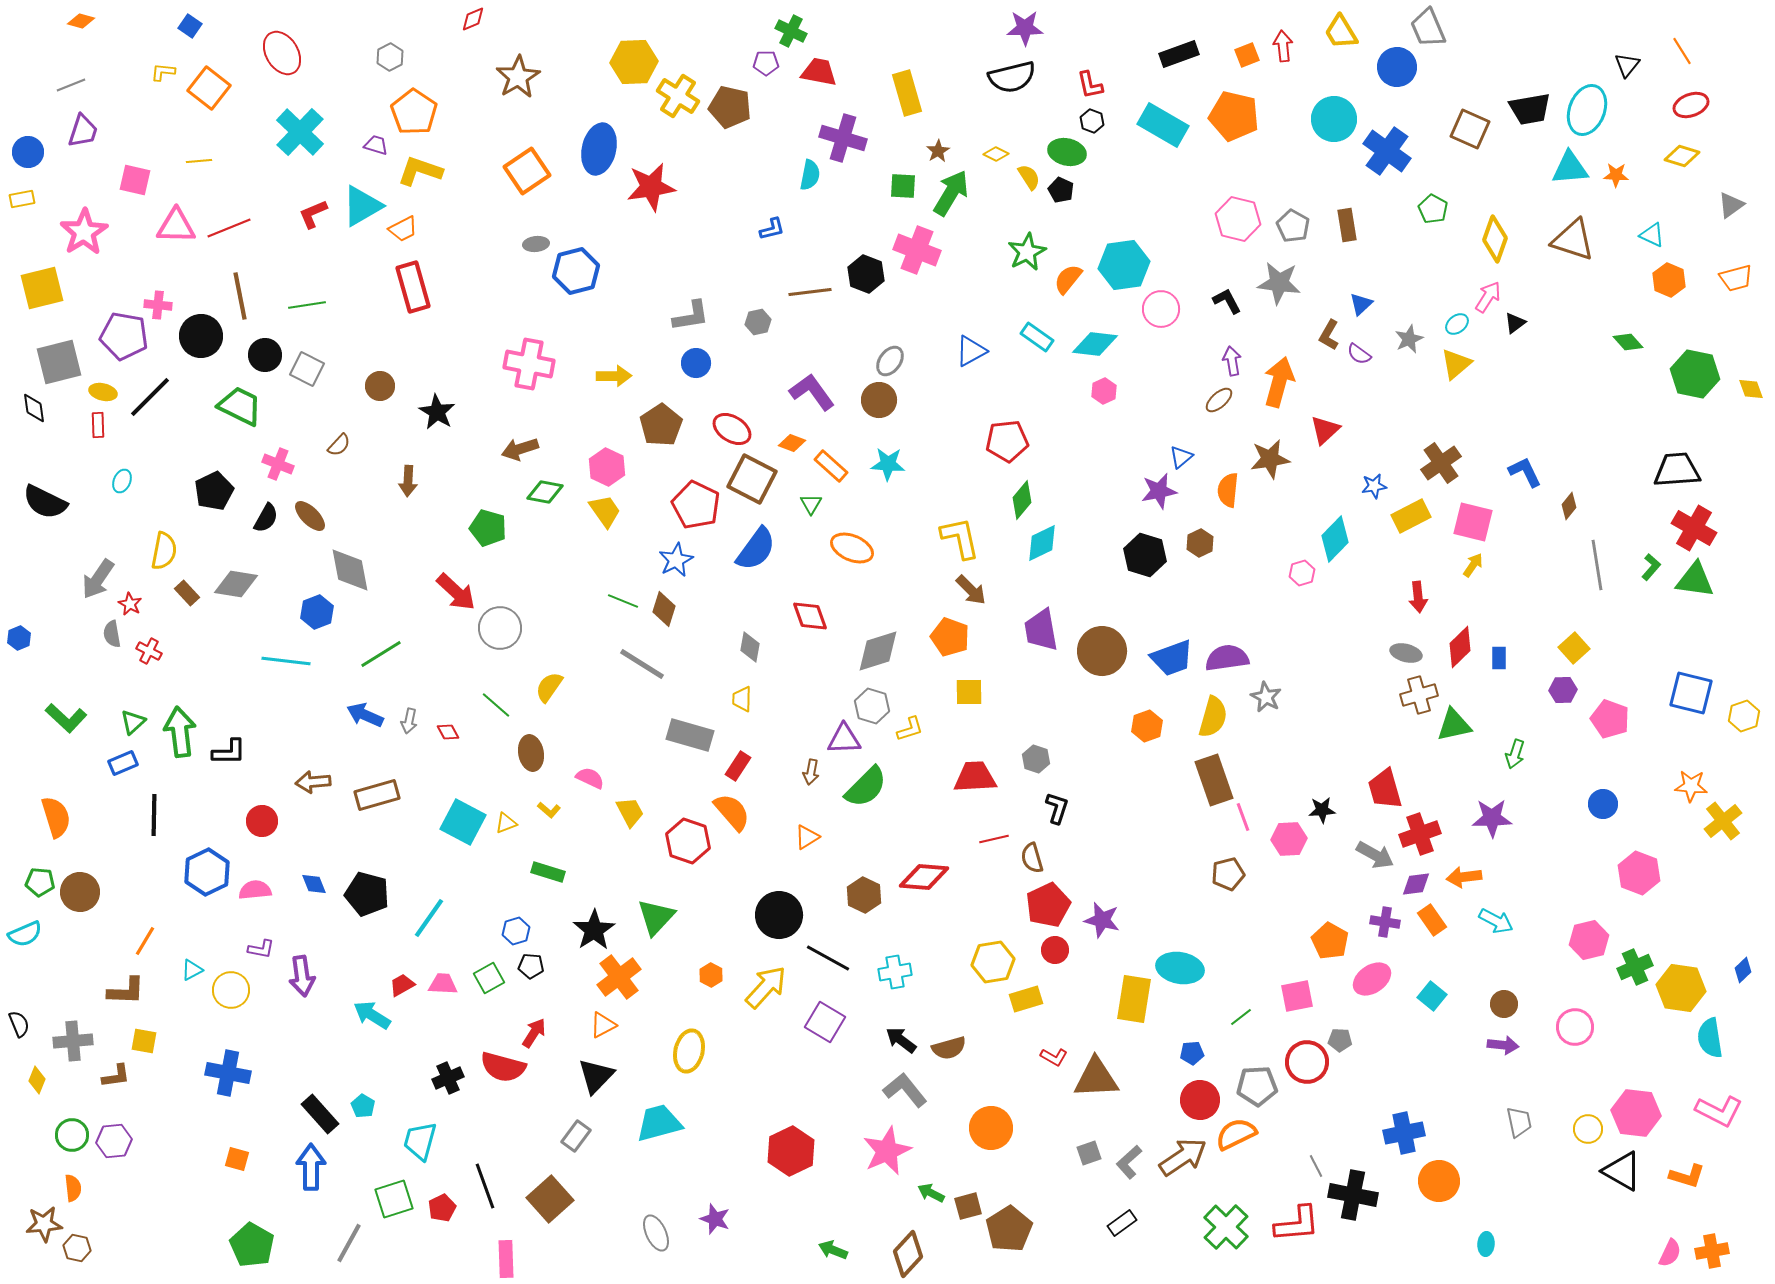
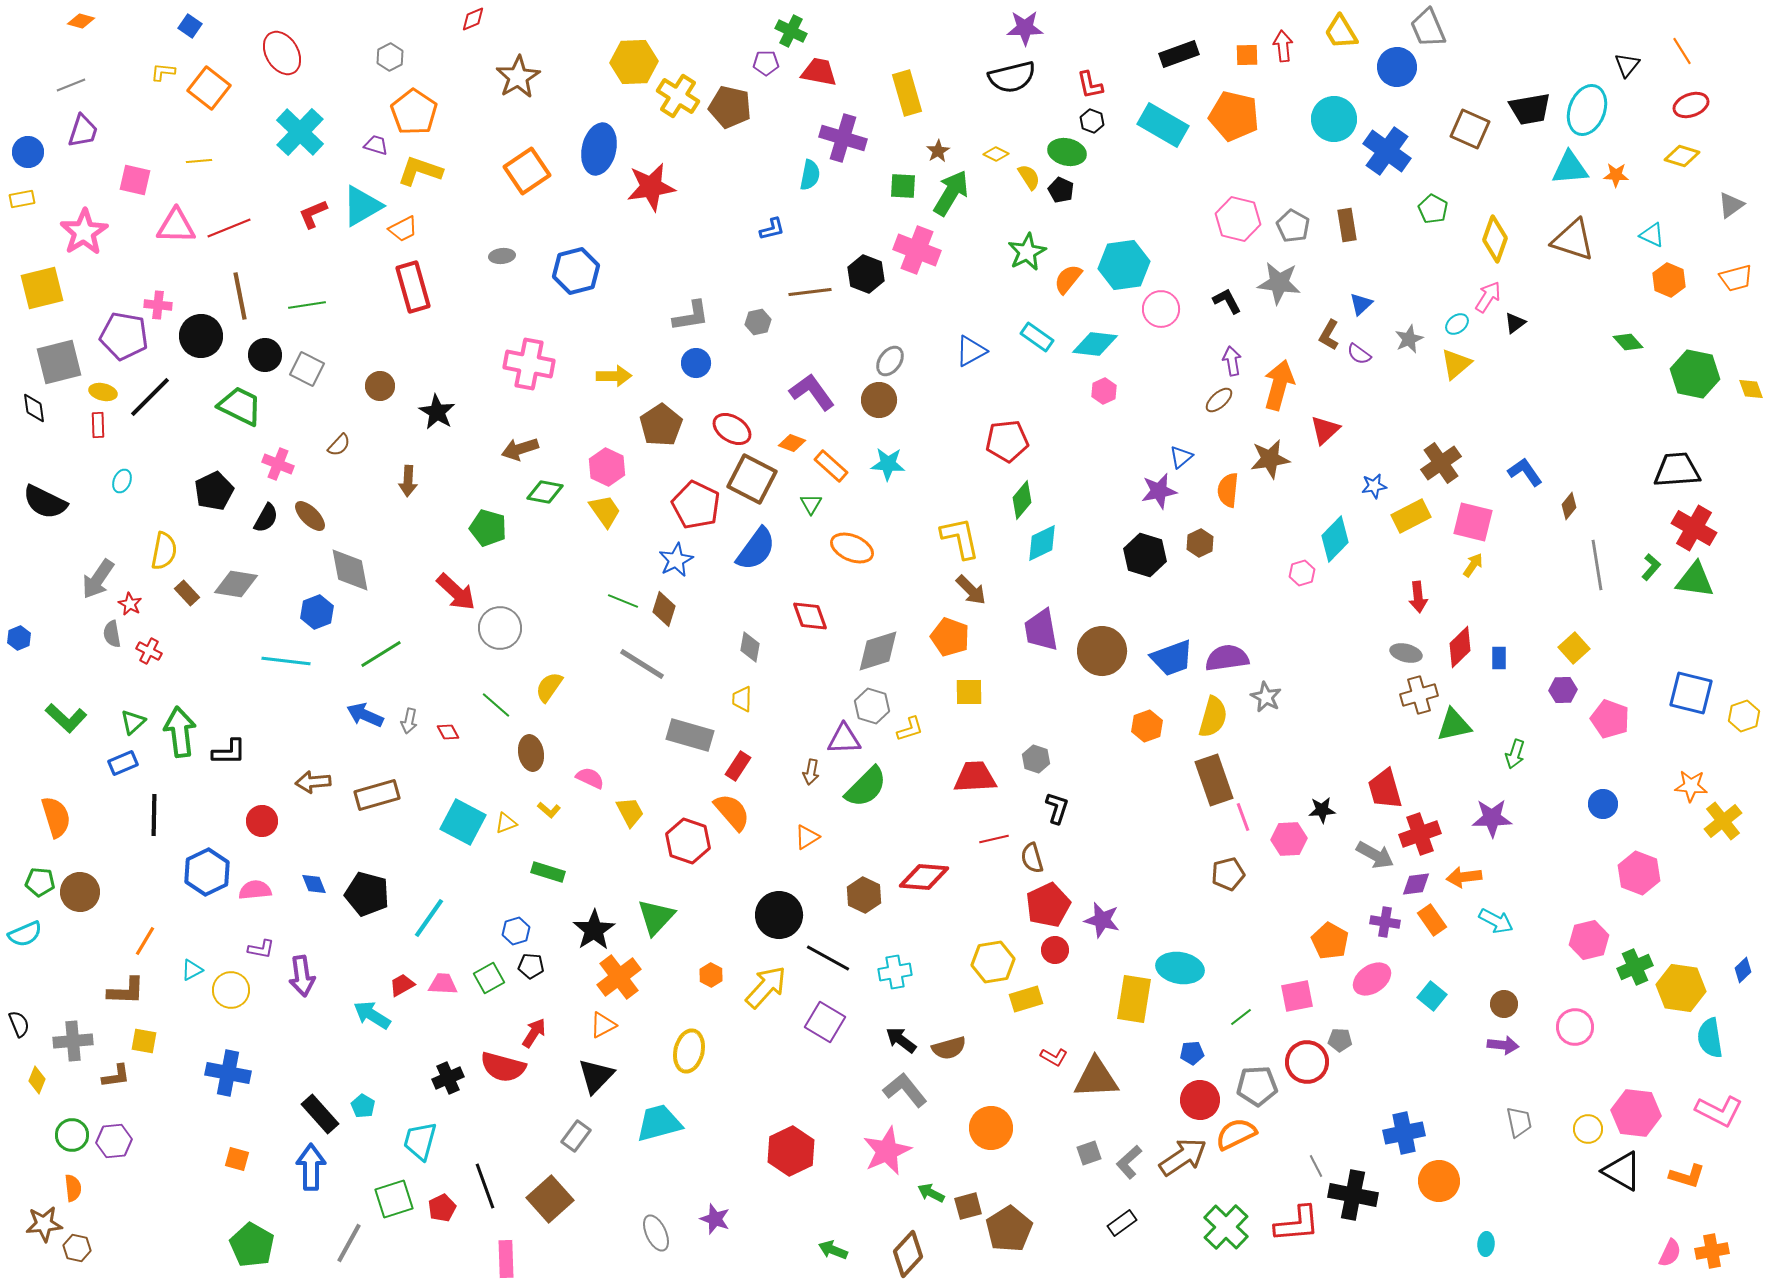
orange square at (1247, 55): rotated 20 degrees clockwise
gray ellipse at (536, 244): moved 34 px left, 12 px down
orange arrow at (1279, 382): moved 3 px down
blue L-shape at (1525, 472): rotated 9 degrees counterclockwise
